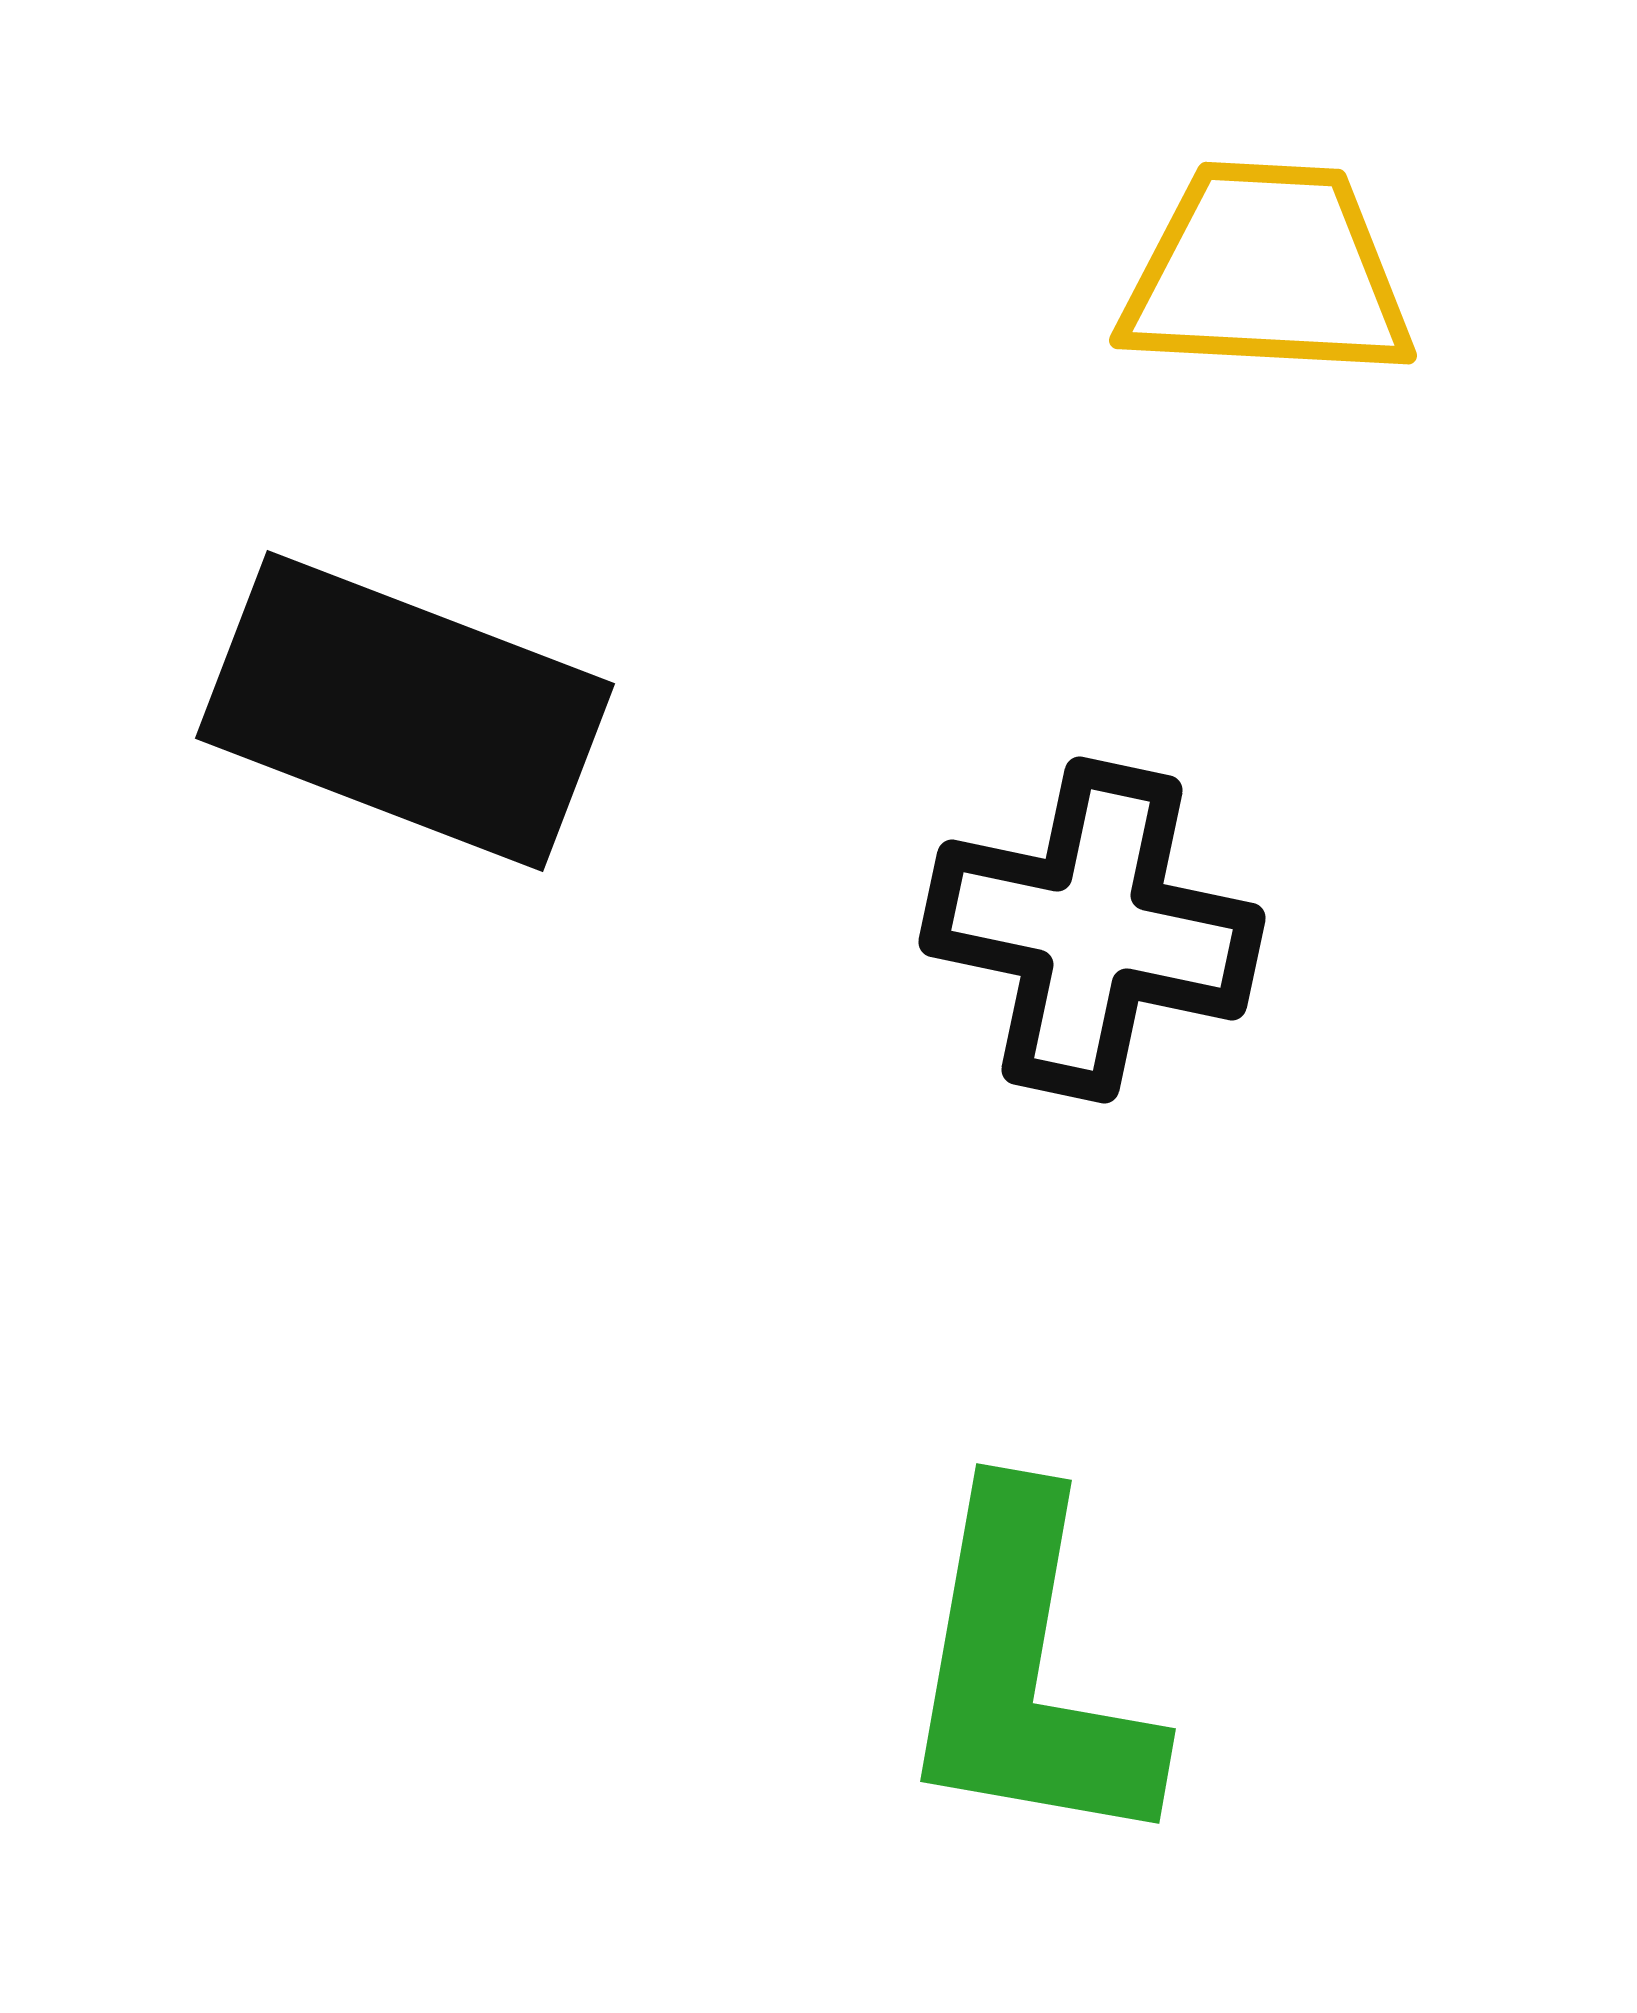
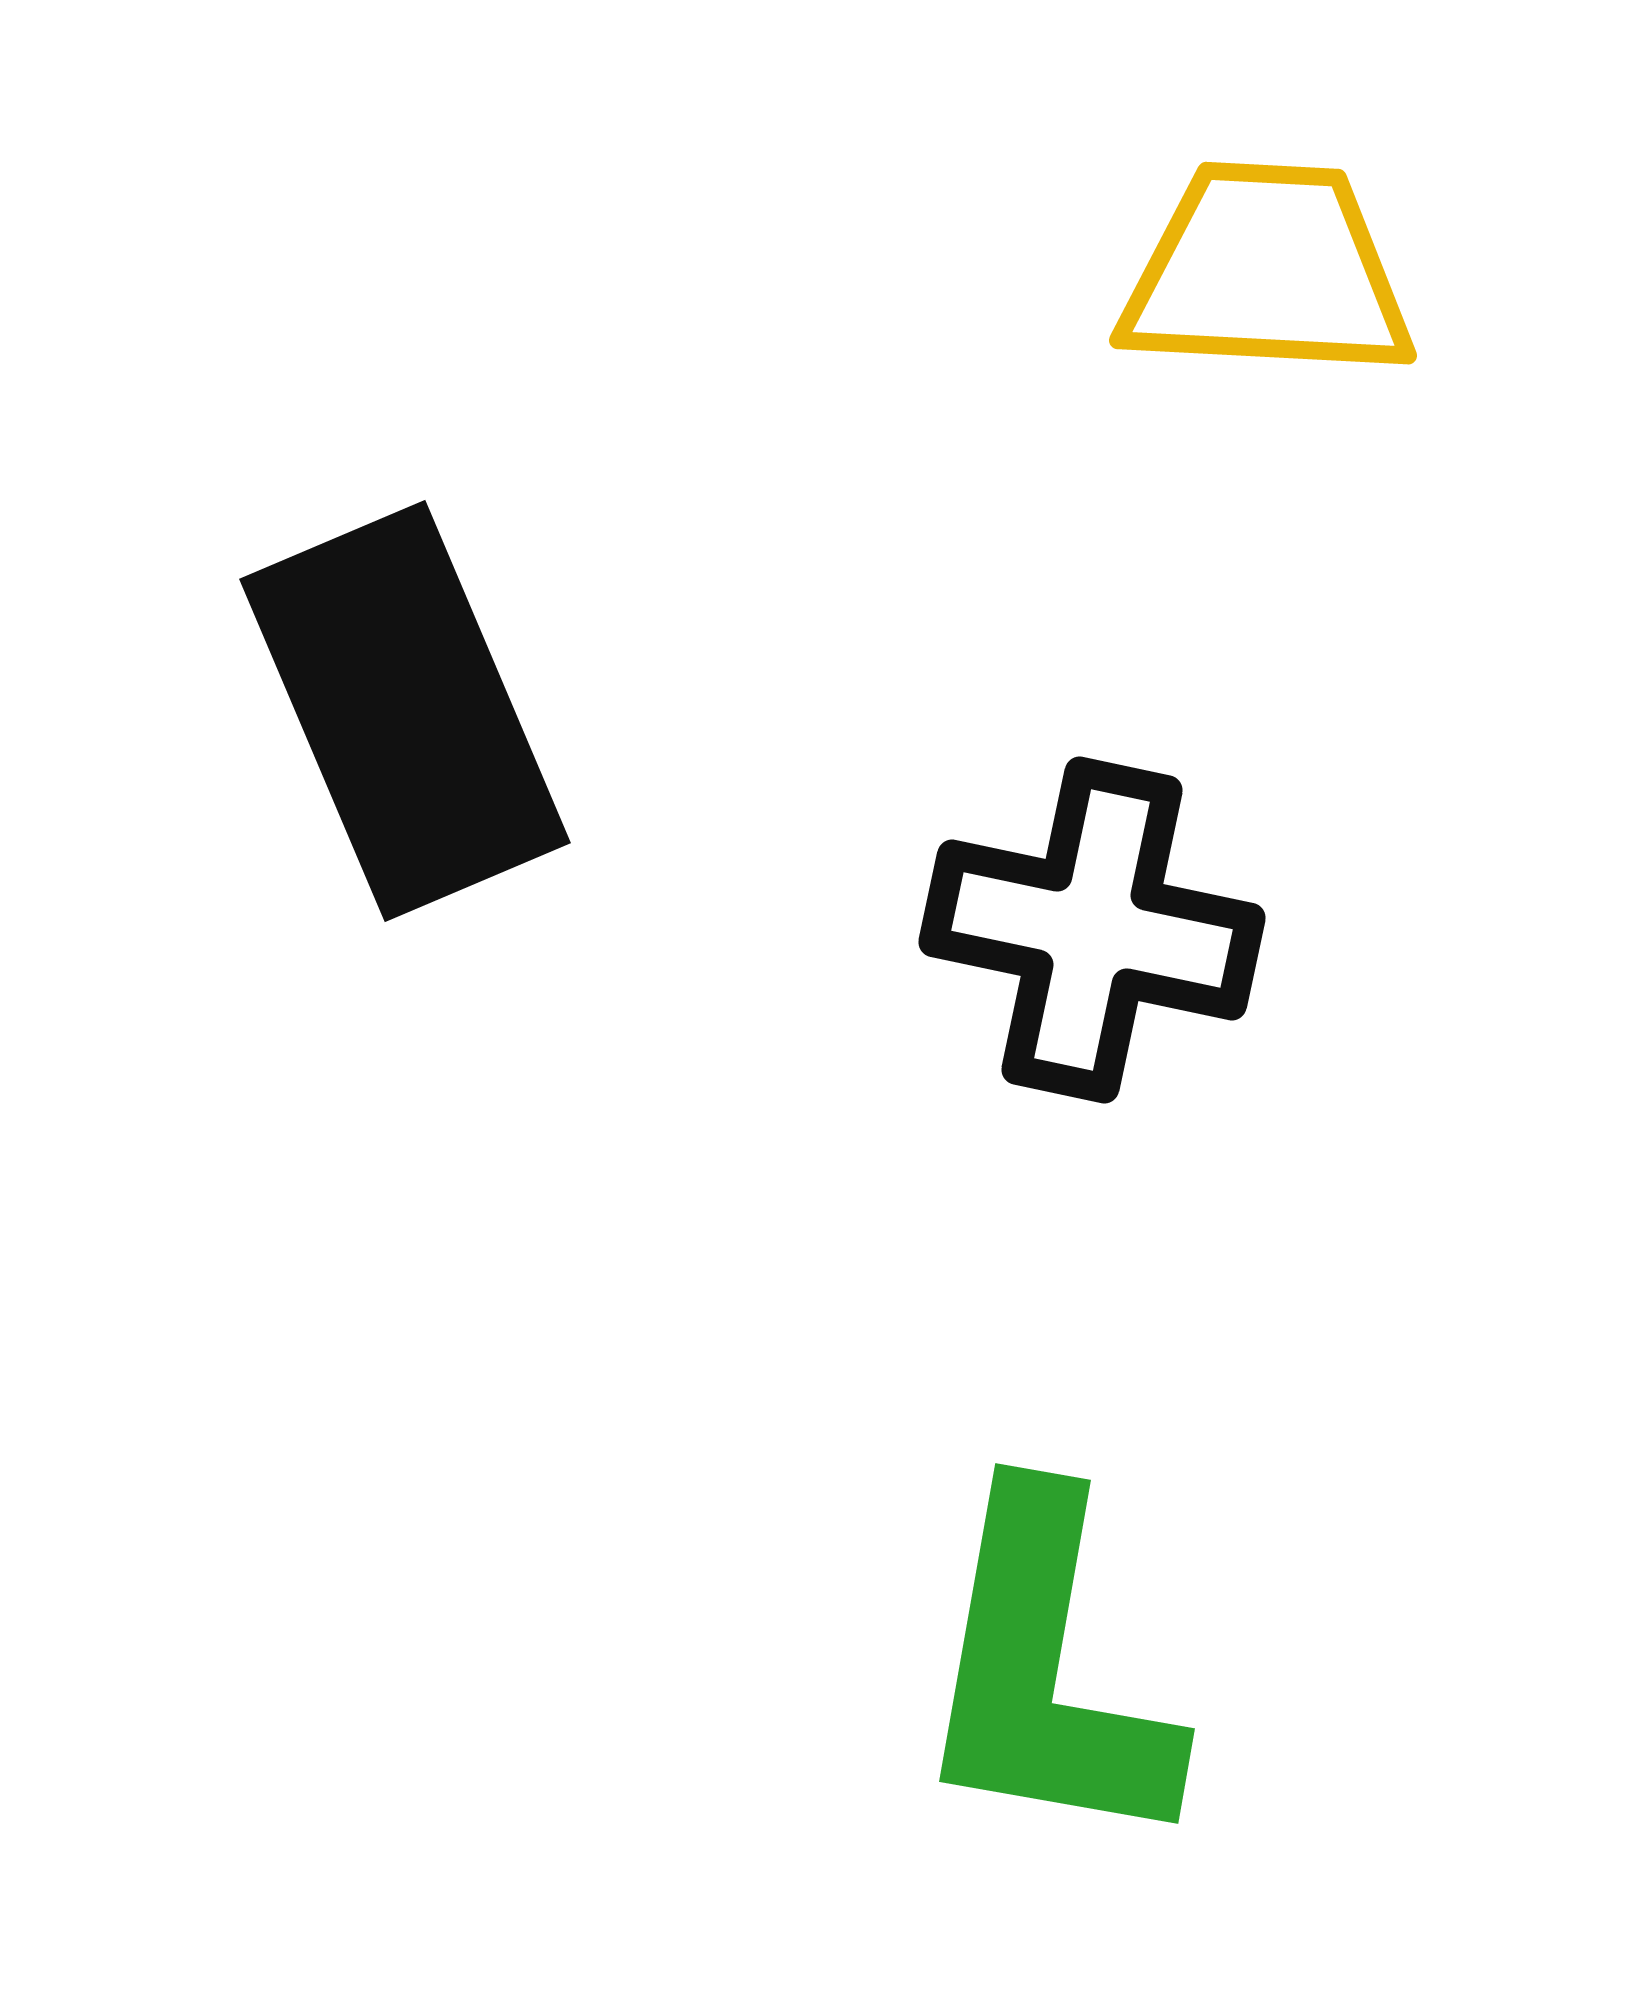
black rectangle: rotated 46 degrees clockwise
green L-shape: moved 19 px right
